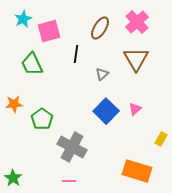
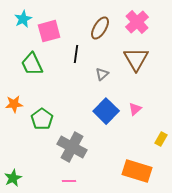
green star: rotated 12 degrees clockwise
